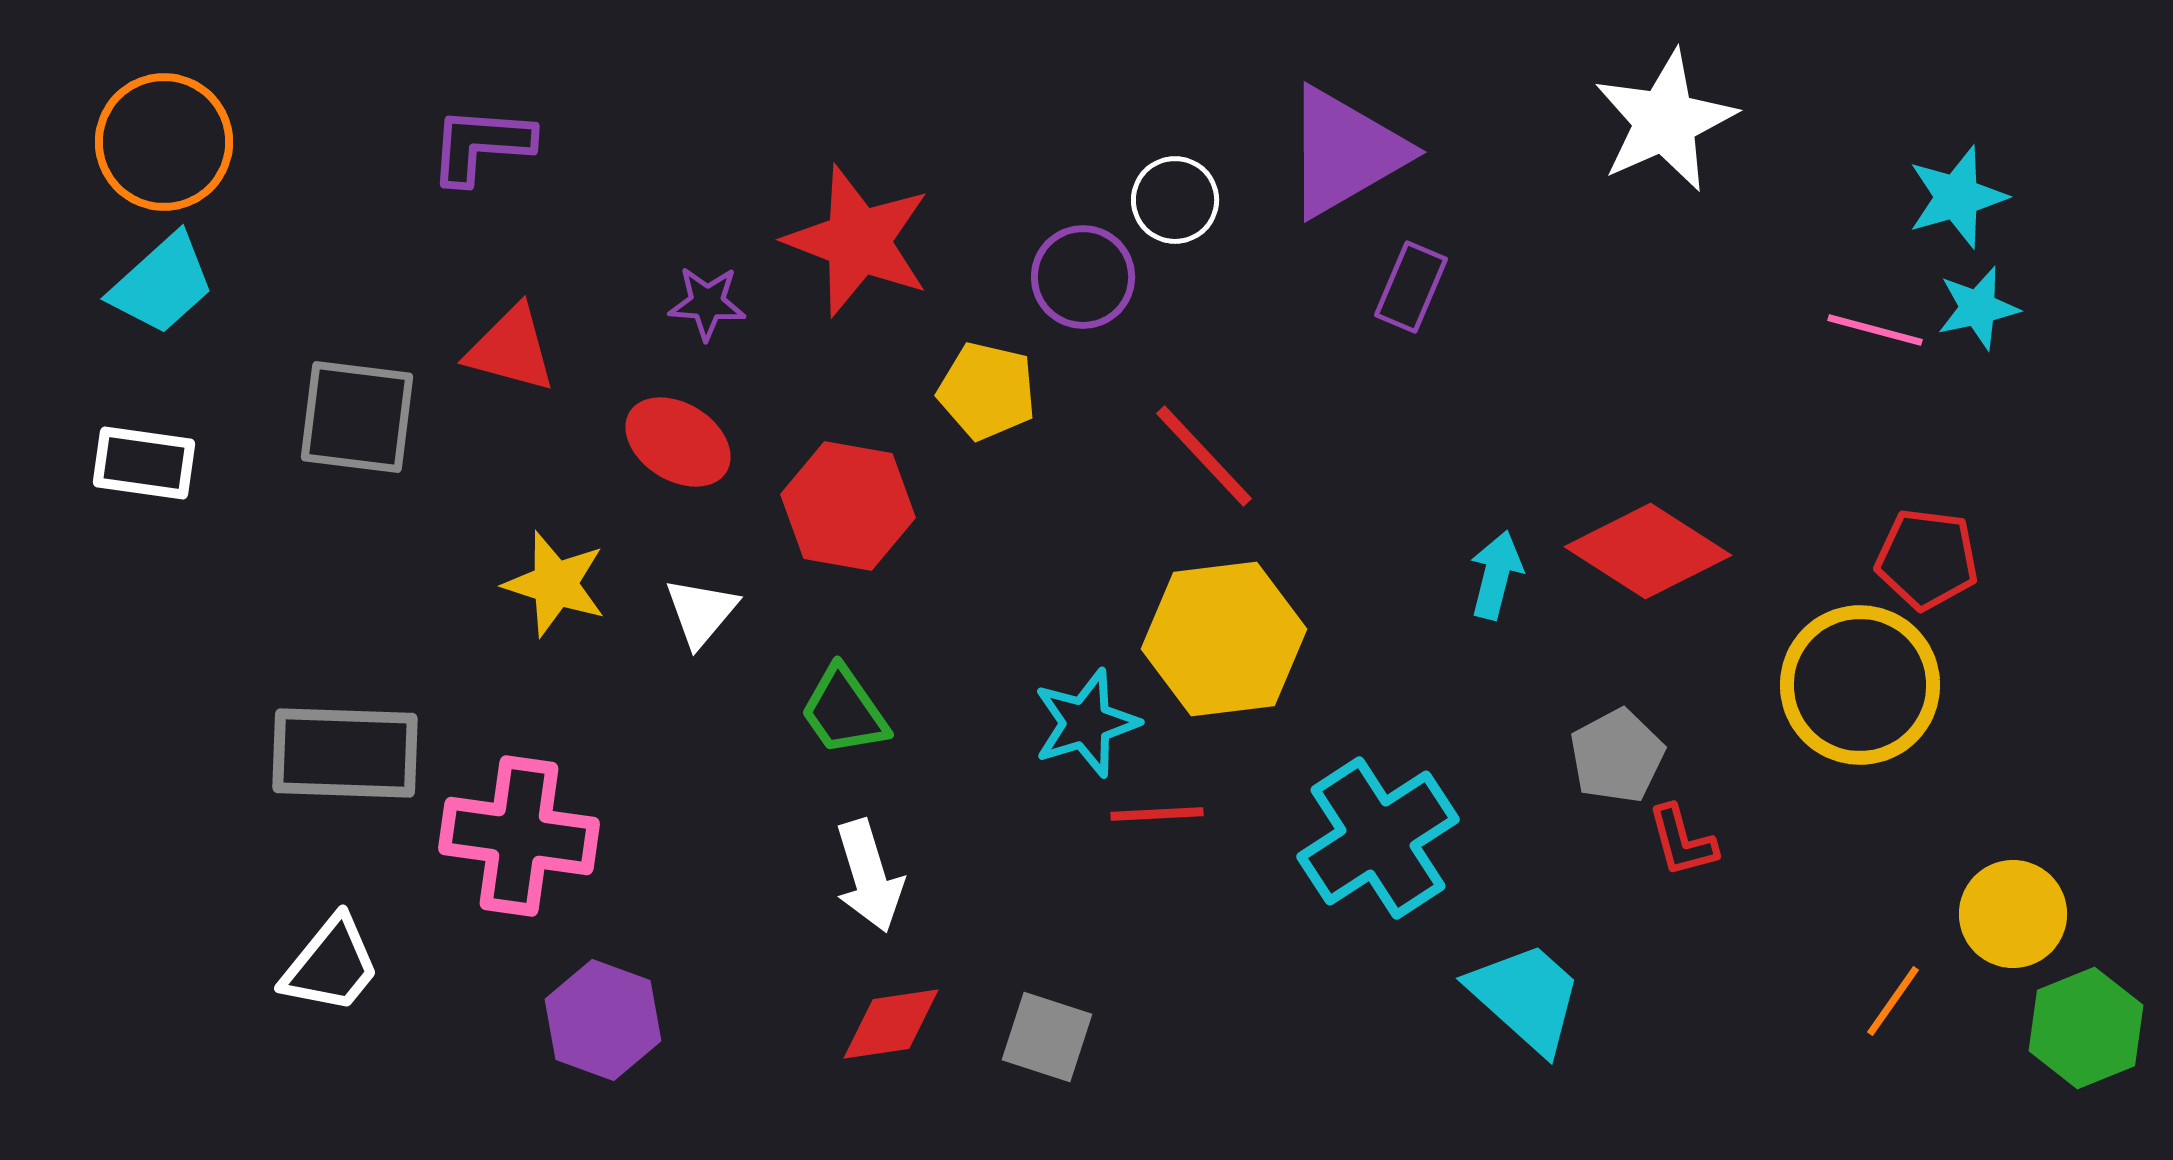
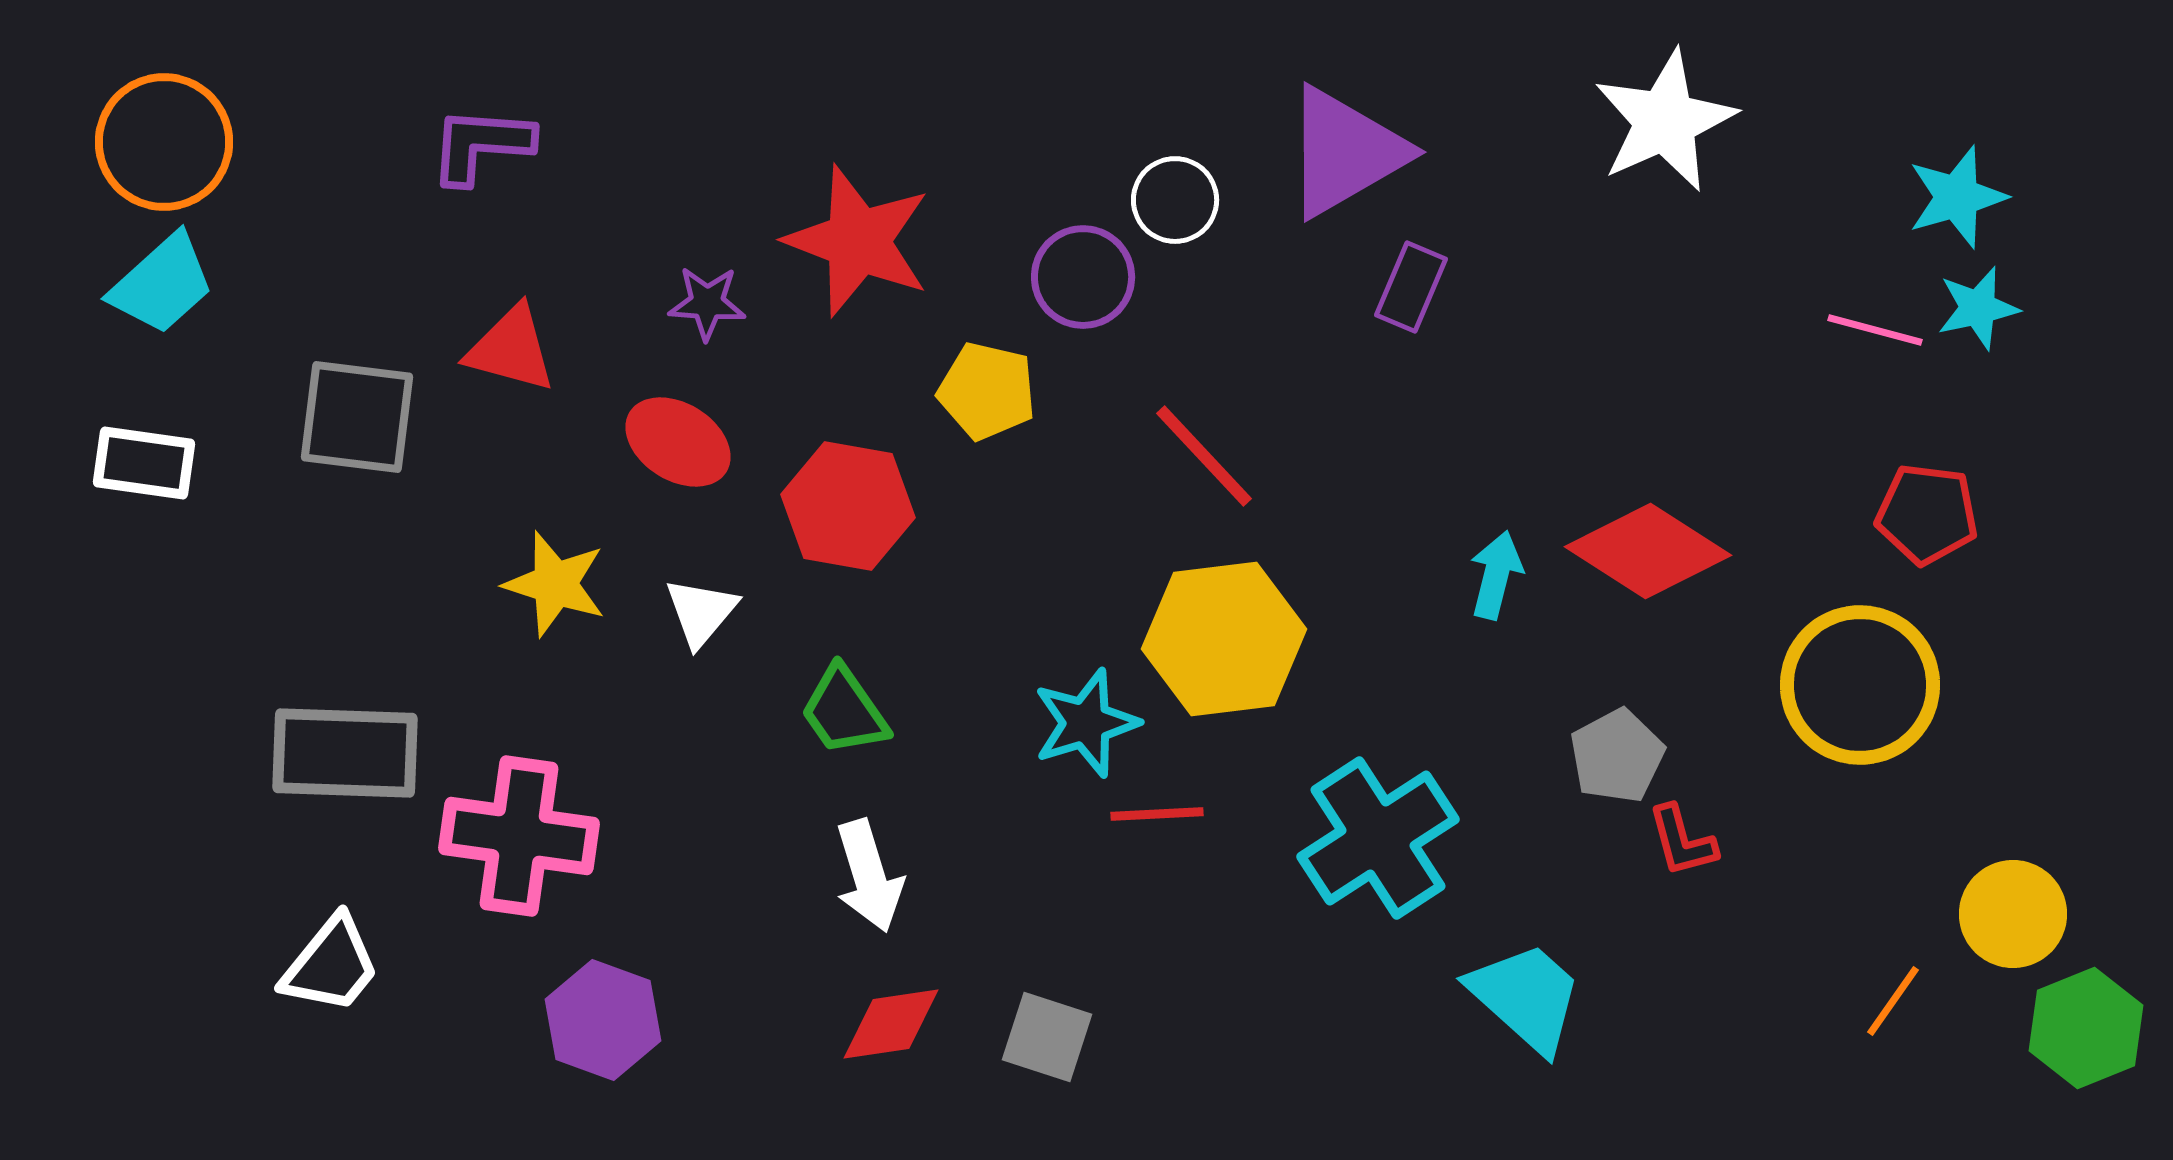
red pentagon at (1927, 559): moved 45 px up
